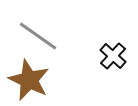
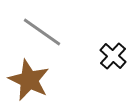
gray line: moved 4 px right, 4 px up
